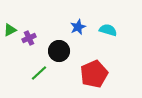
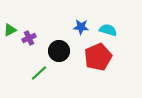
blue star: moved 3 px right; rotated 28 degrees clockwise
red pentagon: moved 4 px right, 17 px up
